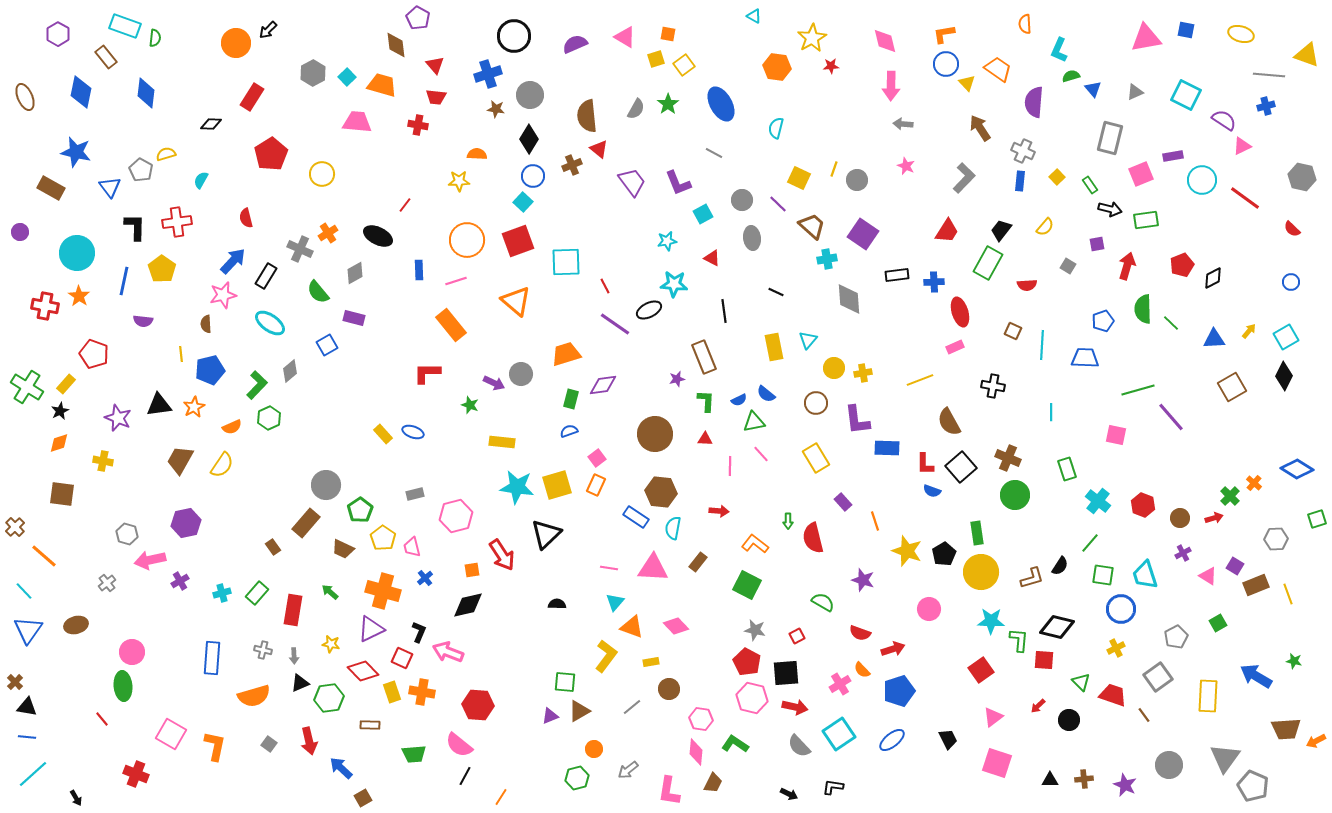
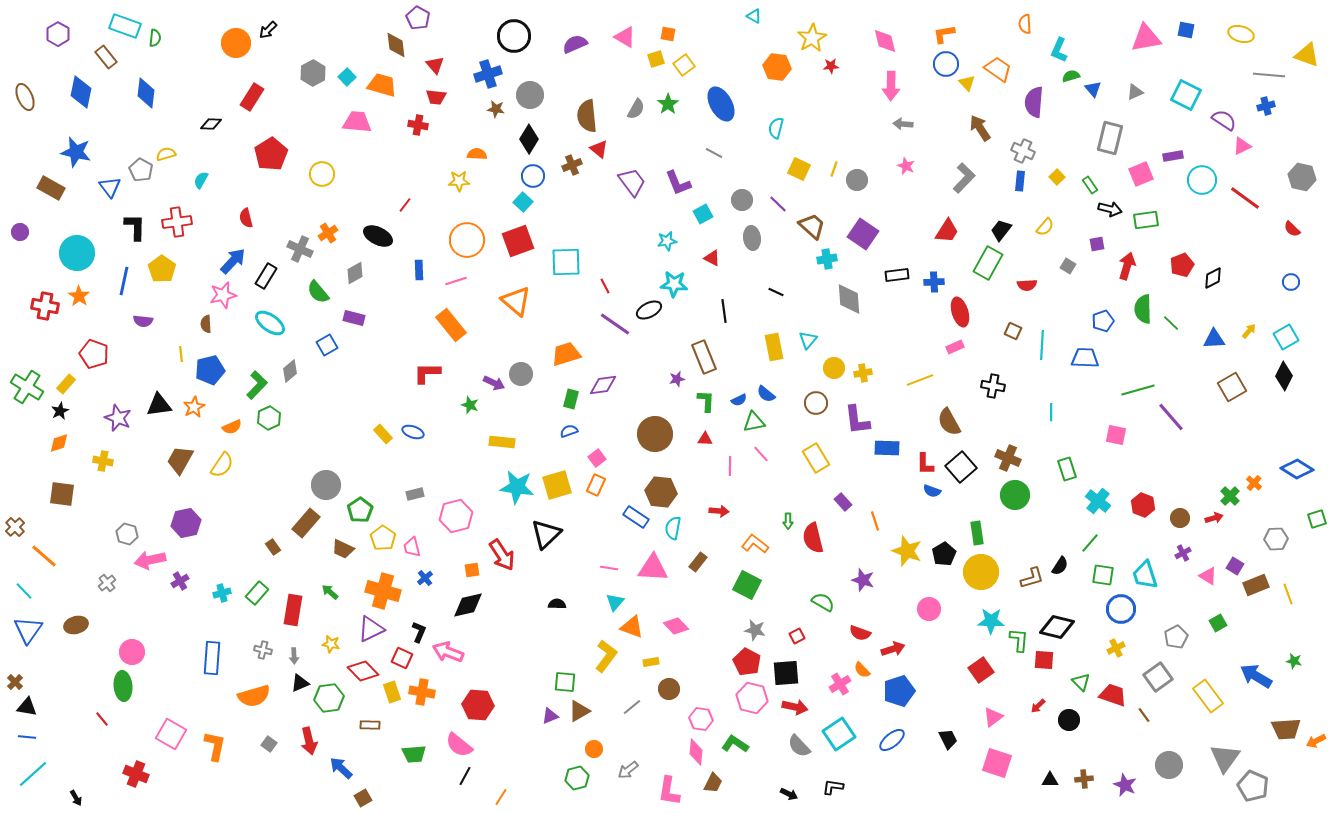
yellow square at (799, 178): moved 9 px up
yellow rectangle at (1208, 696): rotated 40 degrees counterclockwise
